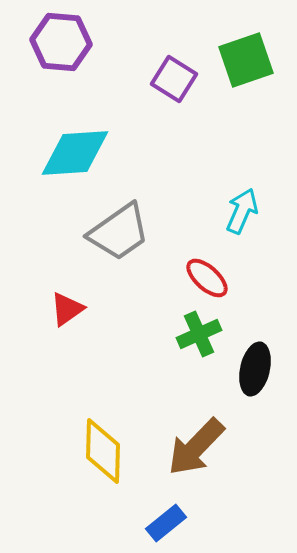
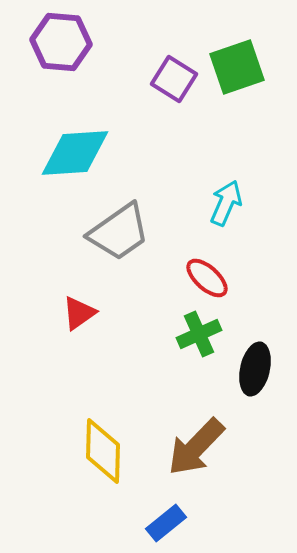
green square: moved 9 px left, 7 px down
cyan arrow: moved 16 px left, 8 px up
red triangle: moved 12 px right, 4 px down
